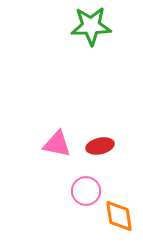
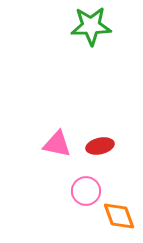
orange diamond: rotated 12 degrees counterclockwise
